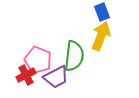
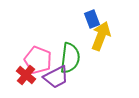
blue rectangle: moved 10 px left, 7 px down
green semicircle: moved 4 px left, 2 px down
red cross: rotated 24 degrees counterclockwise
